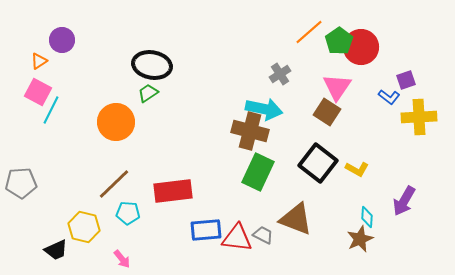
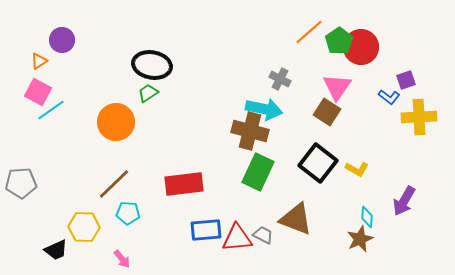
gray cross: moved 5 px down; rotated 30 degrees counterclockwise
cyan line: rotated 28 degrees clockwise
red rectangle: moved 11 px right, 7 px up
yellow hexagon: rotated 12 degrees counterclockwise
red triangle: rotated 12 degrees counterclockwise
